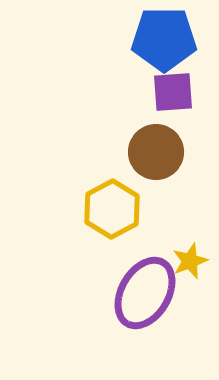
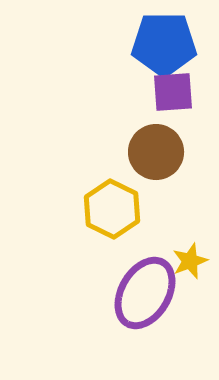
blue pentagon: moved 5 px down
yellow hexagon: rotated 6 degrees counterclockwise
